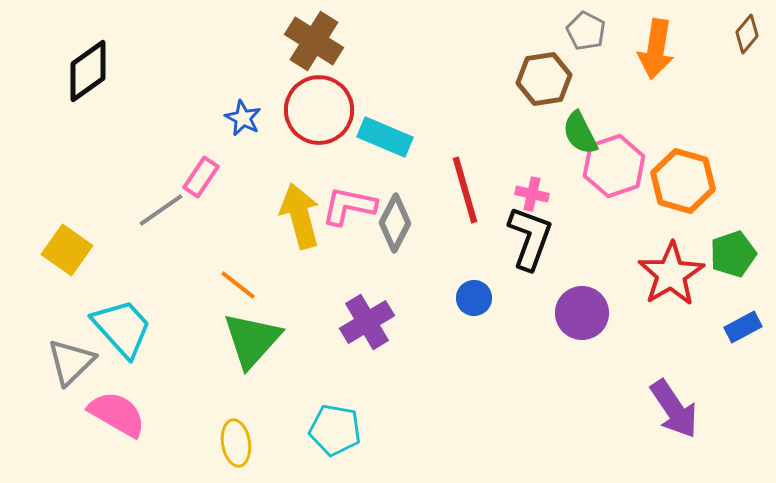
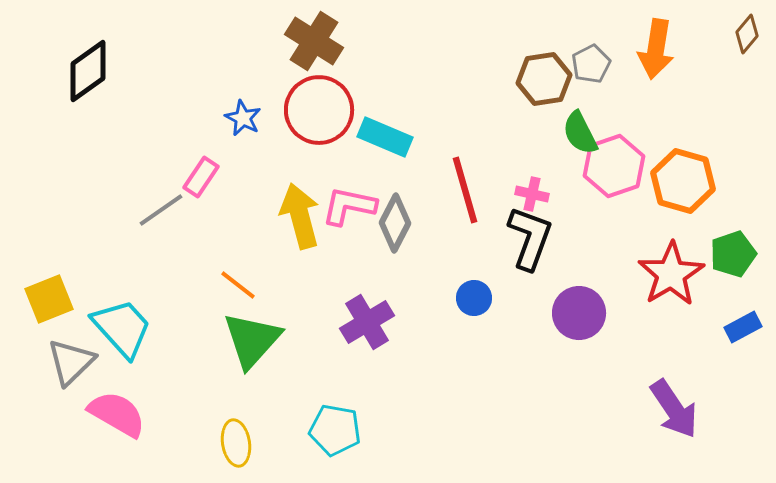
gray pentagon: moved 5 px right, 33 px down; rotated 18 degrees clockwise
yellow square: moved 18 px left, 49 px down; rotated 33 degrees clockwise
purple circle: moved 3 px left
